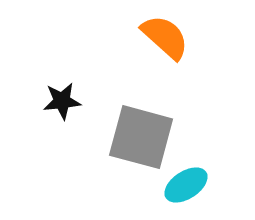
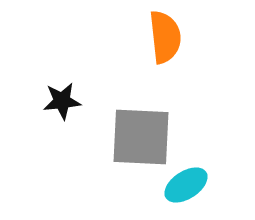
orange semicircle: rotated 42 degrees clockwise
gray square: rotated 12 degrees counterclockwise
